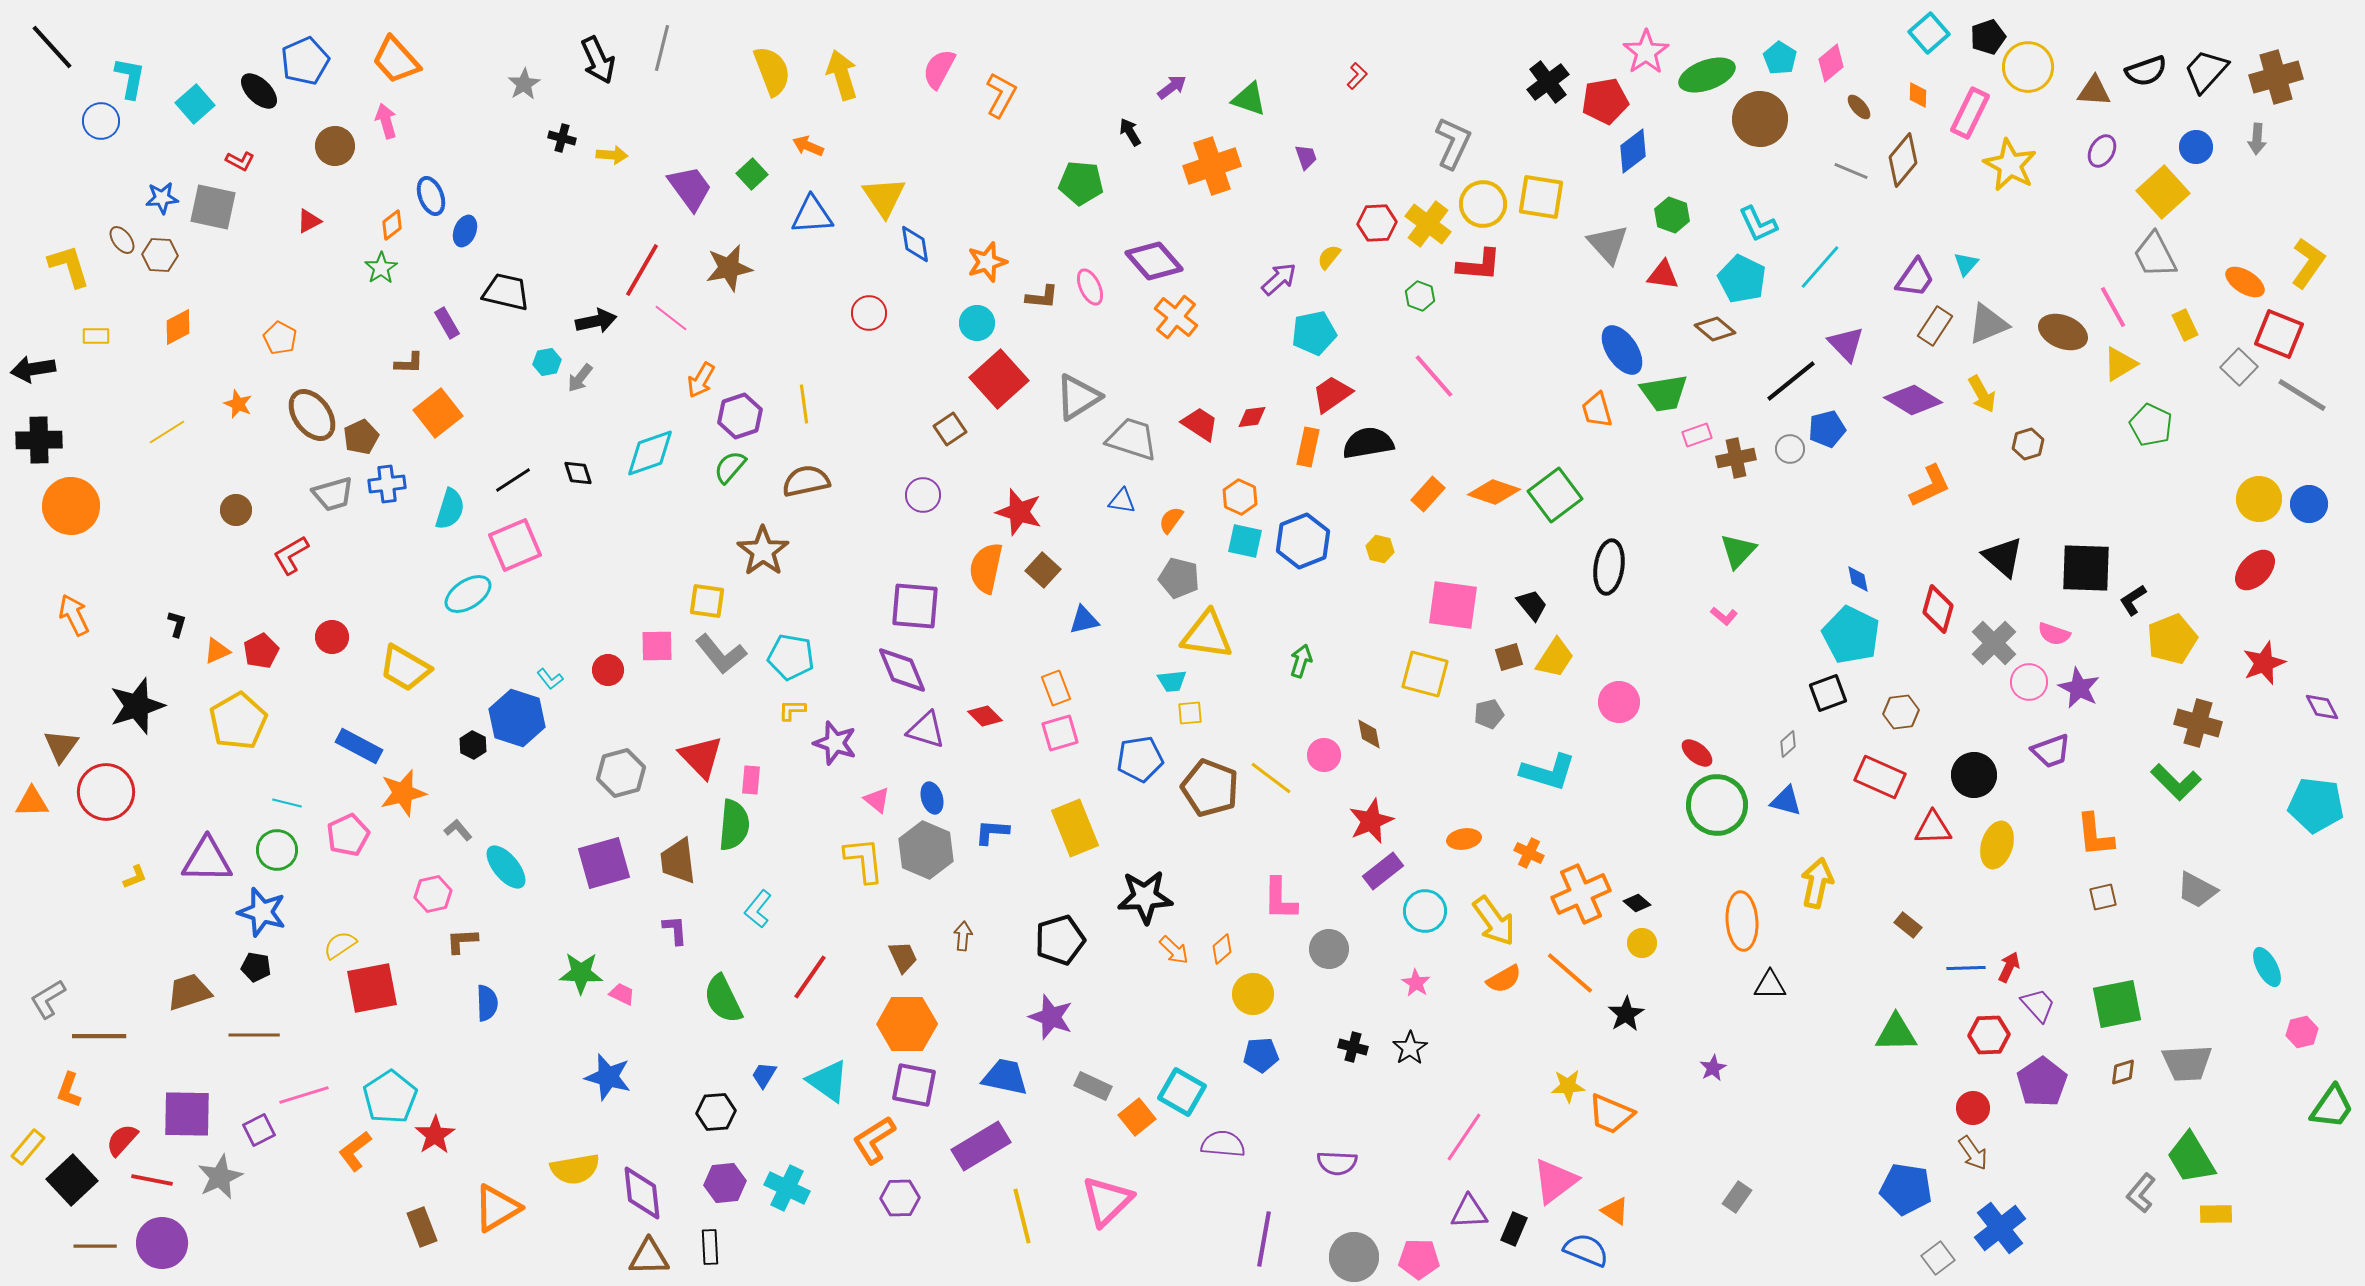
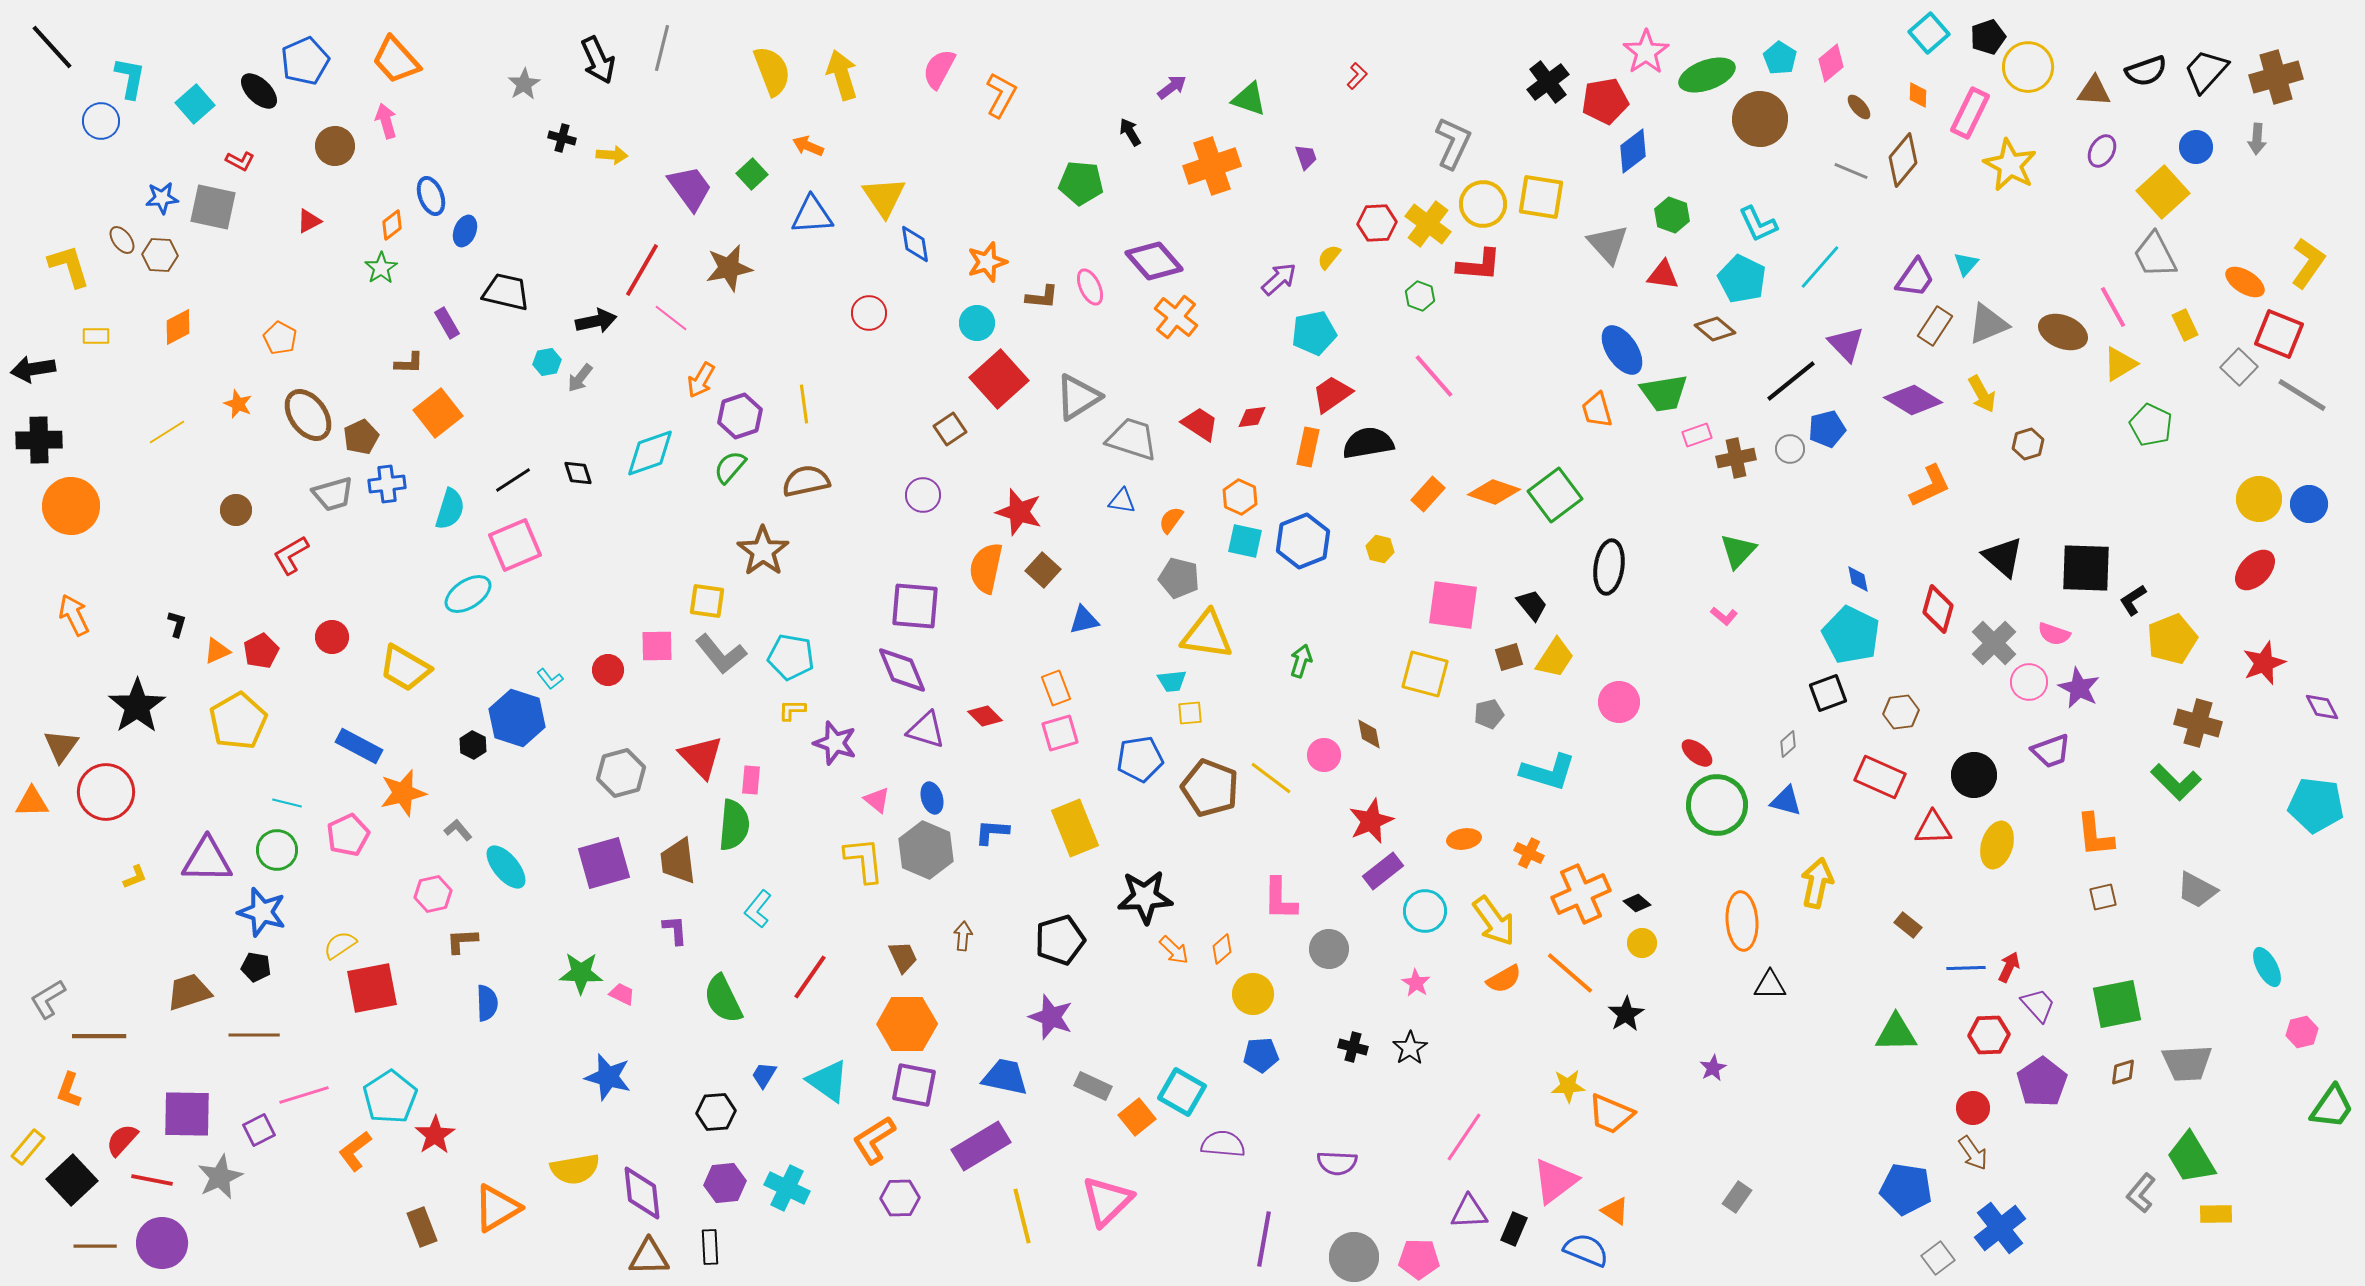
brown ellipse at (312, 415): moved 4 px left
black star at (137, 706): rotated 16 degrees counterclockwise
